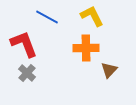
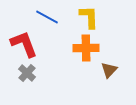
yellow L-shape: moved 3 px left, 1 px down; rotated 25 degrees clockwise
